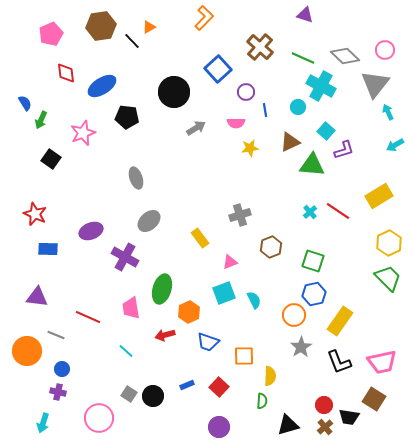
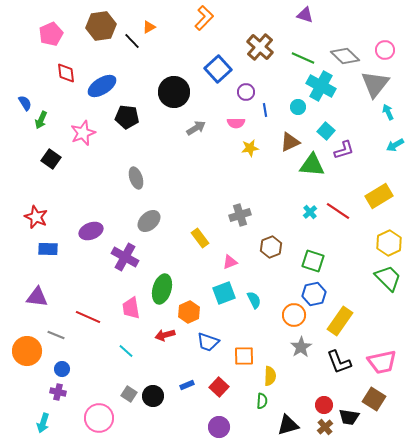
red star at (35, 214): moved 1 px right, 3 px down
